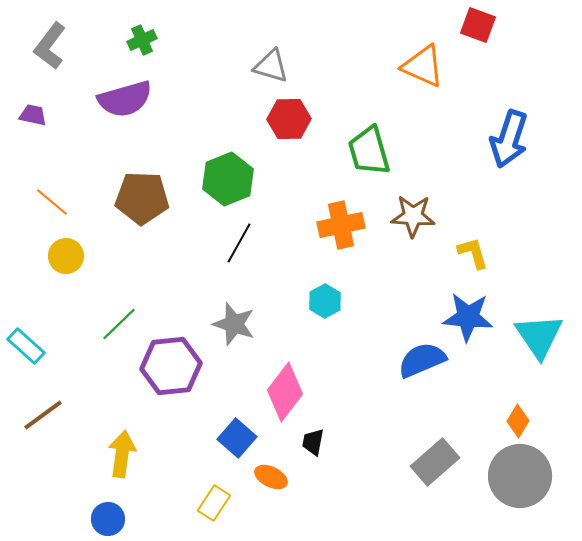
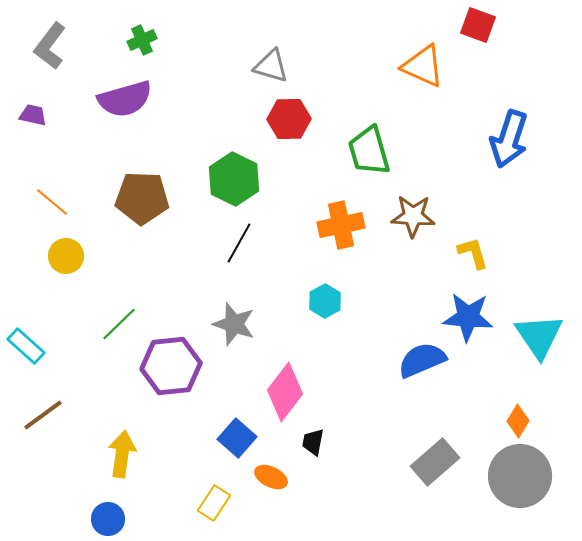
green hexagon: moved 6 px right; rotated 12 degrees counterclockwise
